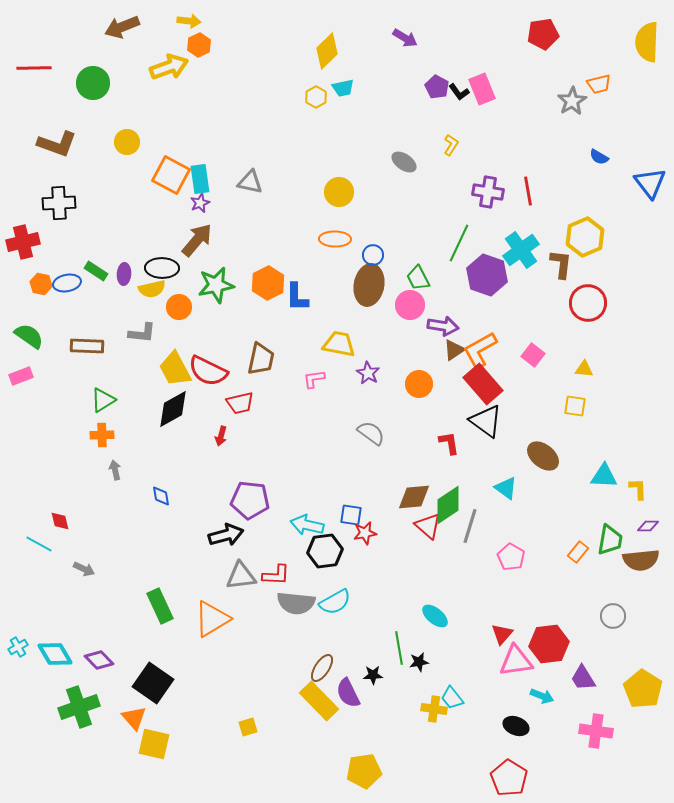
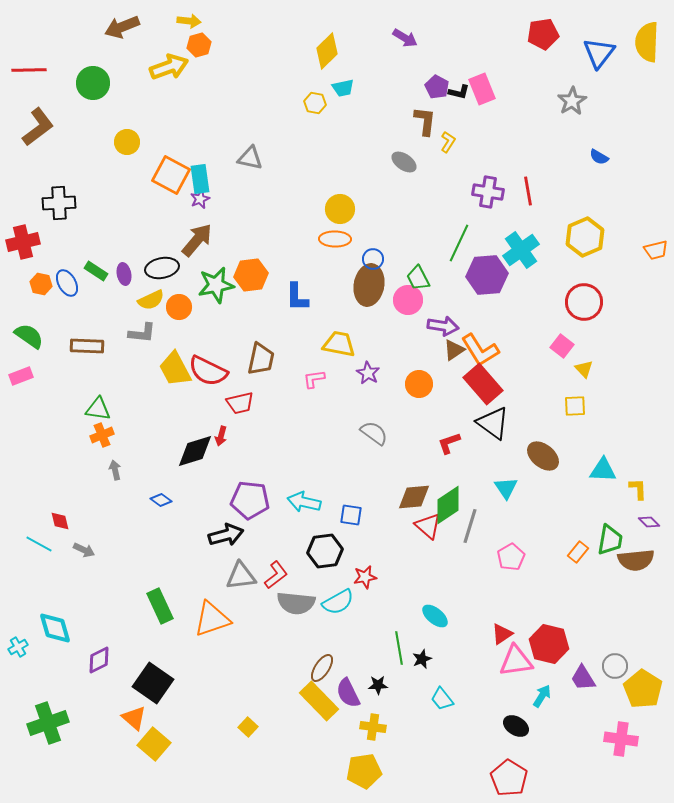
orange hexagon at (199, 45): rotated 10 degrees clockwise
red line at (34, 68): moved 5 px left, 2 px down
orange trapezoid at (599, 84): moved 57 px right, 166 px down
black L-shape at (459, 92): rotated 40 degrees counterclockwise
yellow hexagon at (316, 97): moved 1 px left, 6 px down; rotated 20 degrees counterclockwise
brown L-shape at (57, 144): moved 19 px left, 17 px up; rotated 57 degrees counterclockwise
yellow L-shape at (451, 145): moved 3 px left, 3 px up
gray triangle at (250, 182): moved 24 px up
blue triangle at (650, 183): moved 51 px left, 130 px up; rotated 16 degrees clockwise
yellow circle at (339, 192): moved 1 px right, 17 px down
purple star at (200, 203): moved 4 px up
blue circle at (373, 255): moved 4 px down
brown L-shape at (561, 264): moved 136 px left, 143 px up
black ellipse at (162, 268): rotated 12 degrees counterclockwise
purple ellipse at (124, 274): rotated 15 degrees counterclockwise
purple hexagon at (487, 275): rotated 24 degrees counterclockwise
blue ellipse at (67, 283): rotated 72 degrees clockwise
orange hexagon at (268, 283): moved 17 px left, 8 px up; rotated 20 degrees clockwise
yellow semicircle at (152, 289): moved 1 px left, 11 px down; rotated 12 degrees counterclockwise
red circle at (588, 303): moved 4 px left, 1 px up
pink circle at (410, 305): moved 2 px left, 5 px up
orange L-shape at (480, 350): rotated 93 degrees counterclockwise
pink square at (533, 355): moved 29 px right, 9 px up
yellow triangle at (584, 369): rotated 42 degrees clockwise
green triangle at (103, 400): moved 5 px left, 9 px down; rotated 40 degrees clockwise
yellow square at (575, 406): rotated 10 degrees counterclockwise
black diamond at (173, 409): moved 22 px right, 42 px down; rotated 12 degrees clockwise
black triangle at (486, 421): moved 7 px right, 2 px down
gray semicircle at (371, 433): moved 3 px right
orange cross at (102, 435): rotated 20 degrees counterclockwise
red L-shape at (449, 443): rotated 100 degrees counterclockwise
cyan triangle at (604, 476): moved 1 px left, 6 px up
cyan triangle at (506, 488): rotated 20 degrees clockwise
blue diamond at (161, 496): moved 4 px down; rotated 45 degrees counterclockwise
cyan arrow at (307, 525): moved 3 px left, 23 px up
purple diamond at (648, 526): moved 1 px right, 4 px up; rotated 45 degrees clockwise
red star at (365, 533): moved 44 px down
pink pentagon at (511, 557): rotated 12 degrees clockwise
brown semicircle at (641, 560): moved 5 px left
gray arrow at (84, 569): moved 19 px up
red L-shape at (276, 575): rotated 40 degrees counterclockwise
cyan semicircle at (335, 602): moved 3 px right
gray circle at (613, 616): moved 2 px right, 50 px down
orange triangle at (212, 619): rotated 12 degrees clockwise
red triangle at (502, 634): rotated 15 degrees clockwise
red hexagon at (549, 644): rotated 21 degrees clockwise
cyan diamond at (55, 654): moved 26 px up; rotated 15 degrees clockwise
purple diamond at (99, 660): rotated 72 degrees counterclockwise
black star at (419, 662): moved 3 px right, 3 px up; rotated 12 degrees counterclockwise
black star at (373, 675): moved 5 px right, 10 px down
cyan arrow at (542, 696): rotated 80 degrees counterclockwise
cyan trapezoid at (452, 698): moved 10 px left, 1 px down
green cross at (79, 707): moved 31 px left, 16 px down
yellow cross at (434, 709): moved 61 px left, 18 px down
orange triangle at (134, 718): rotated 8 degrees counterclockwise
black ellipse at (516, 726): rotated 10 degrees clockwise
yellow square at (248, 727): rotated 30 degrees counterclockwise
pink cross at (596, 731): moved 25 px right, 8 px down
yellow square at (154, 744): rotated 28 degrees clockwise
